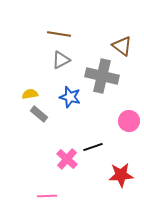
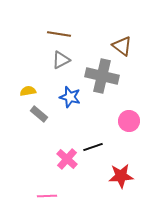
yellow semicircle: moved 2 px left, 3 px up
red star: moved 1 px down
